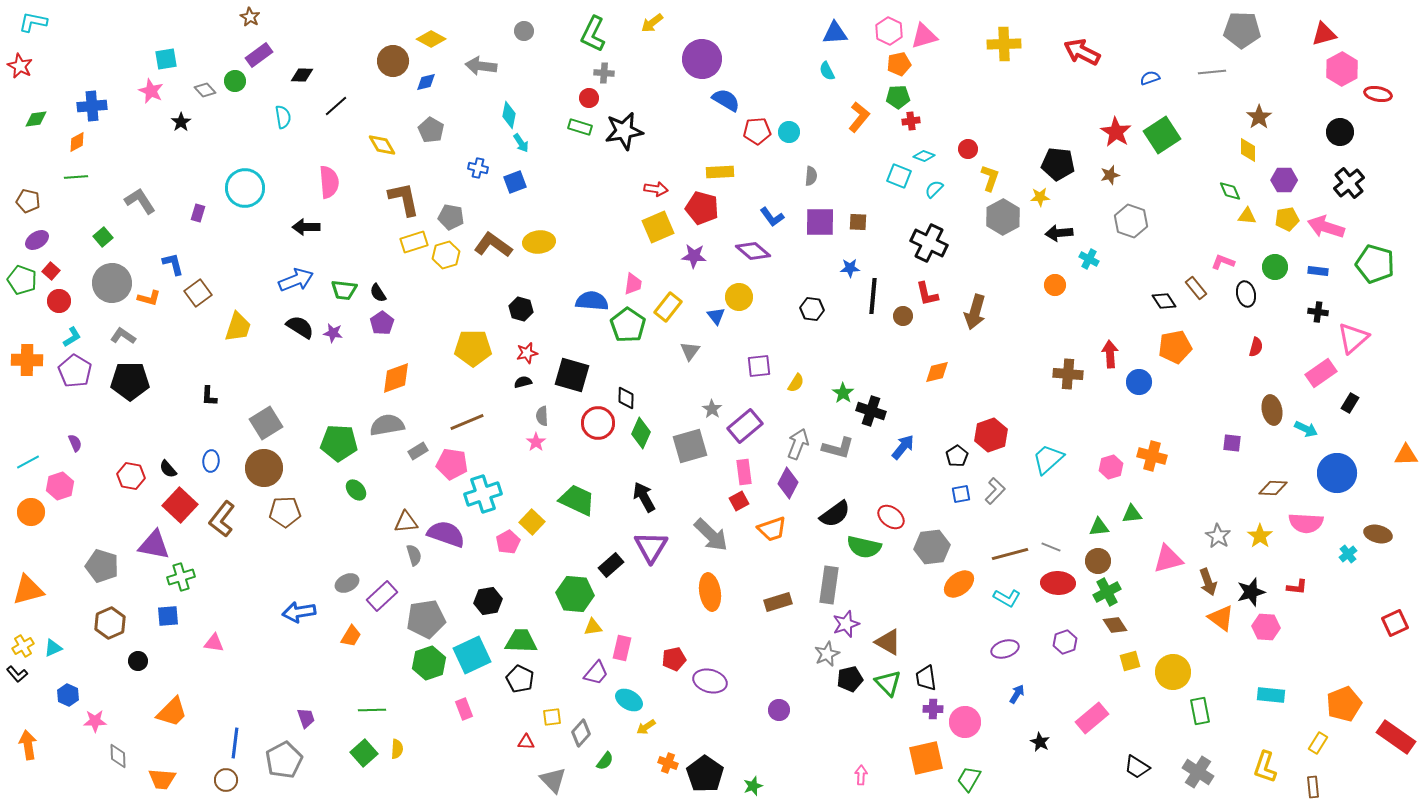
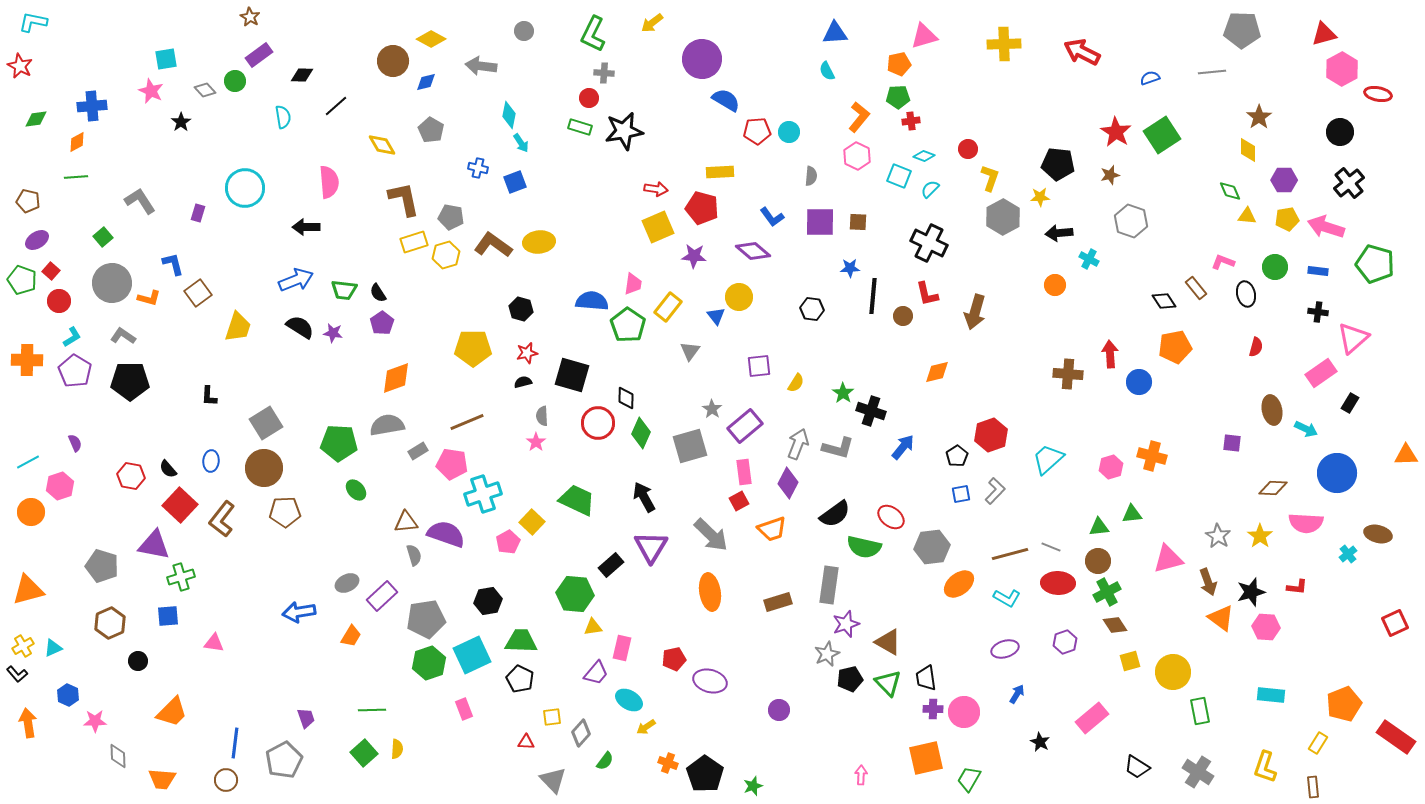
pink hexagon at (889, 31): moved 32 px left, 125 px down
cyan semicircle at (934, 189): moved 4 px left
pink circle at (965, 722): moved 1 px left, 10 px up
orange arrow at (28, 745): moved 22 px up
